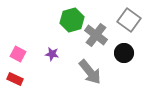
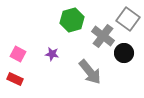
gray square: moved 1 px left, 1 px up
gray cross: moved 7 px right, 1 px down
